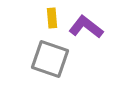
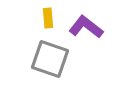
yellow rectangle: moved 4 px left
